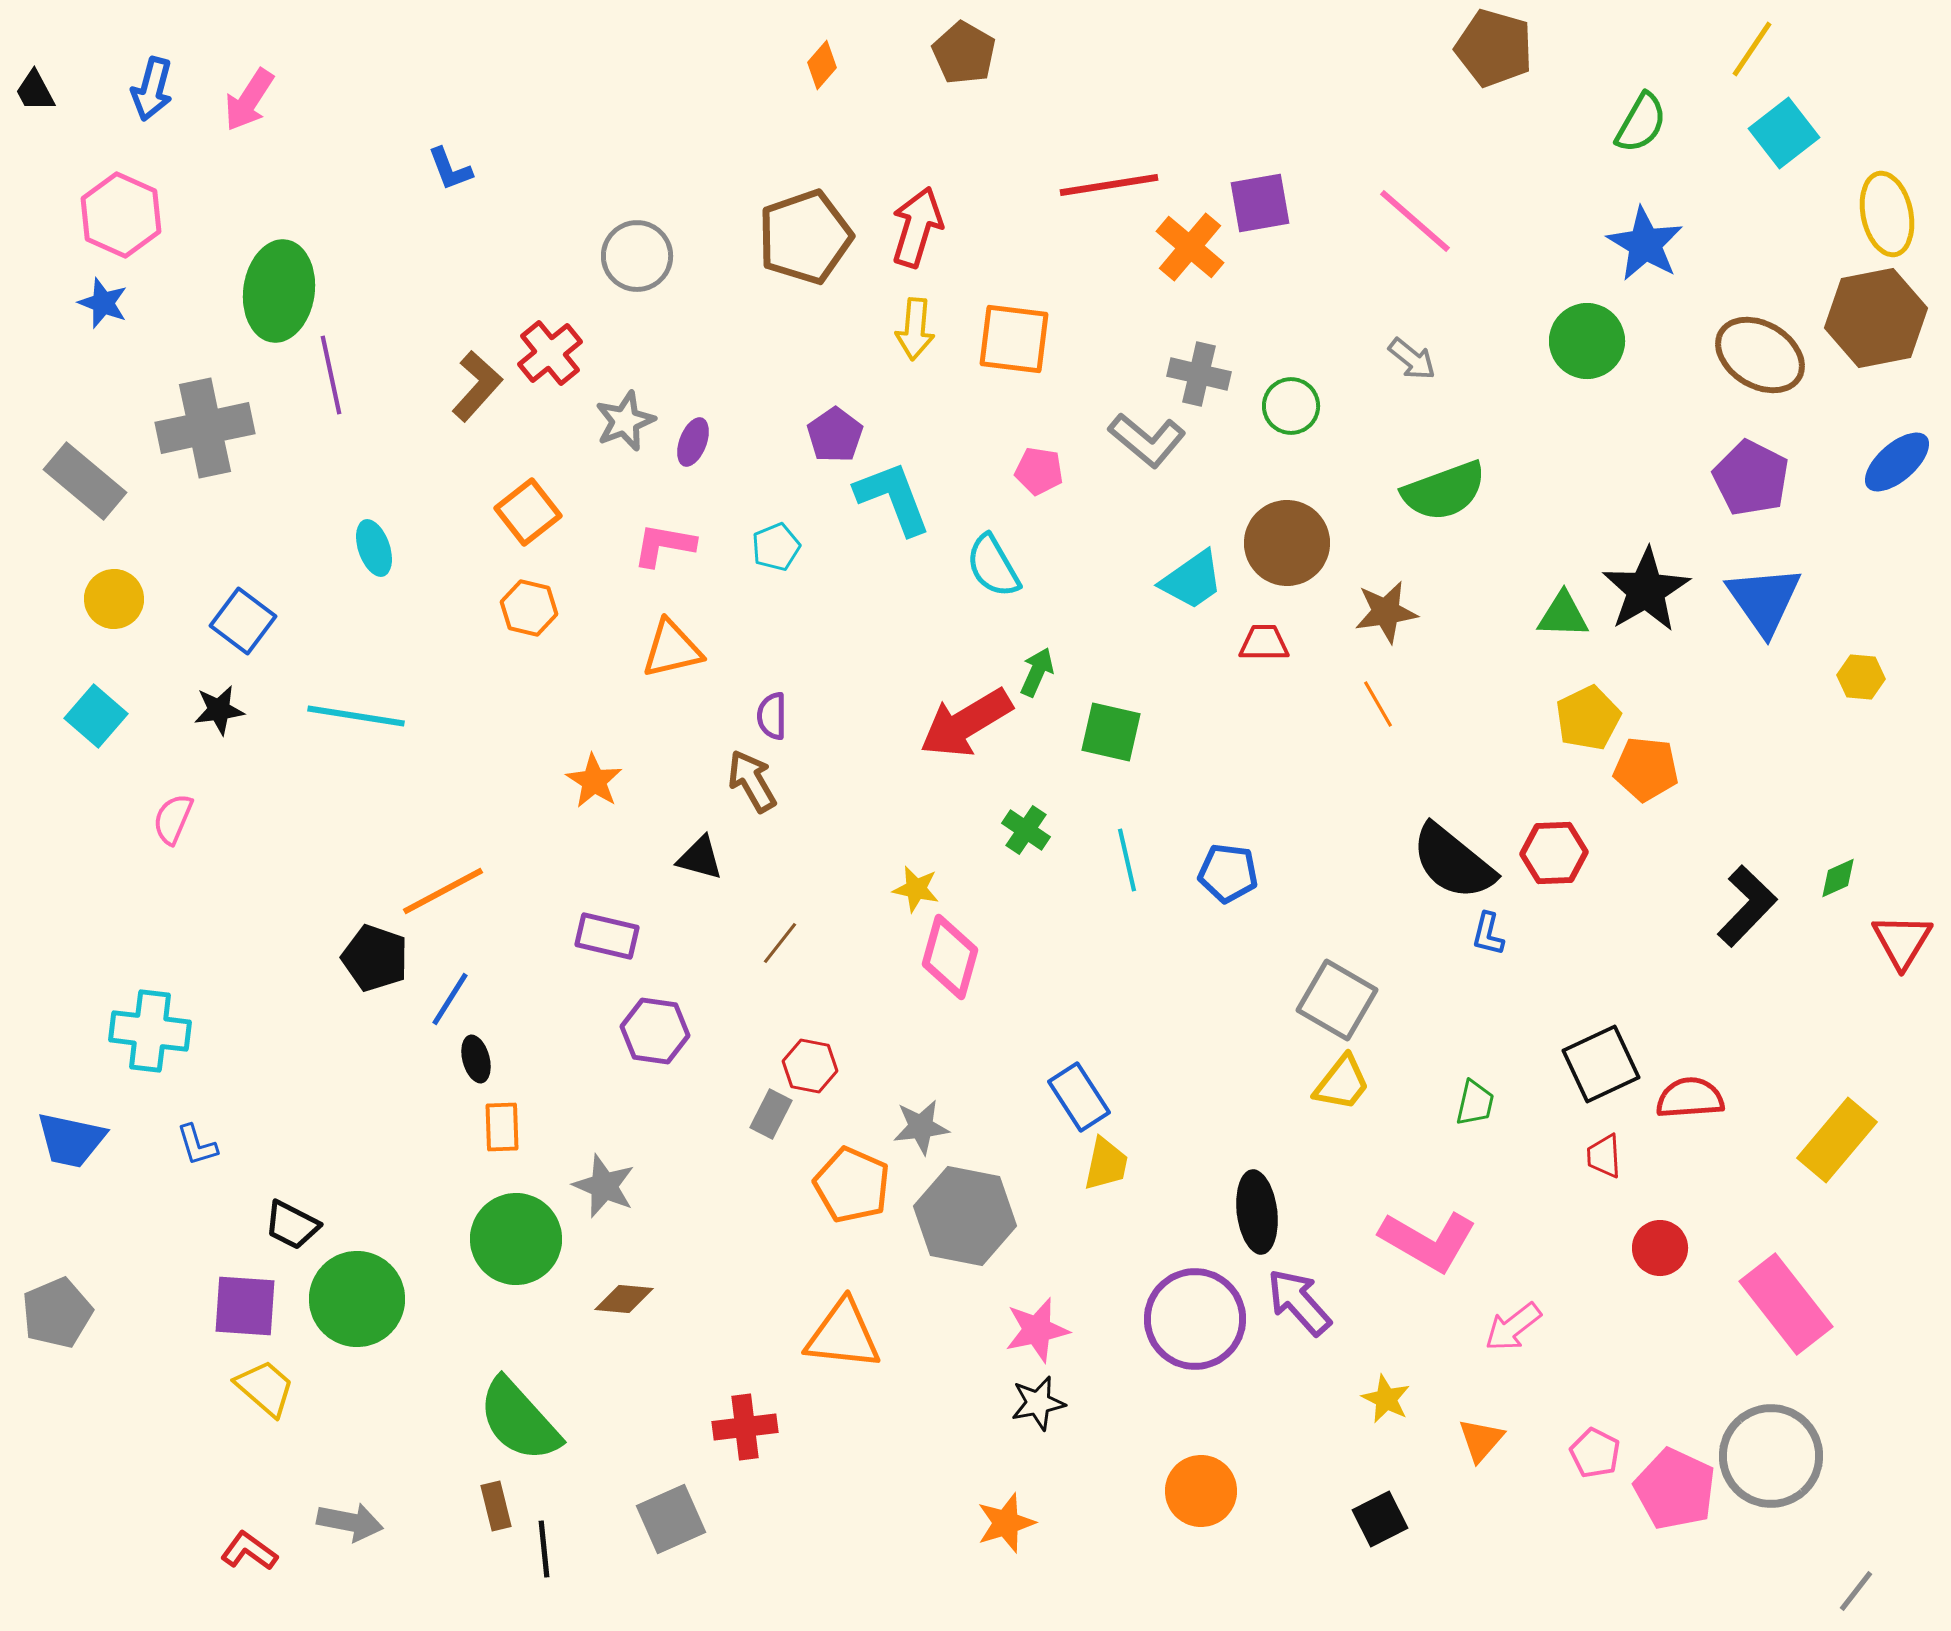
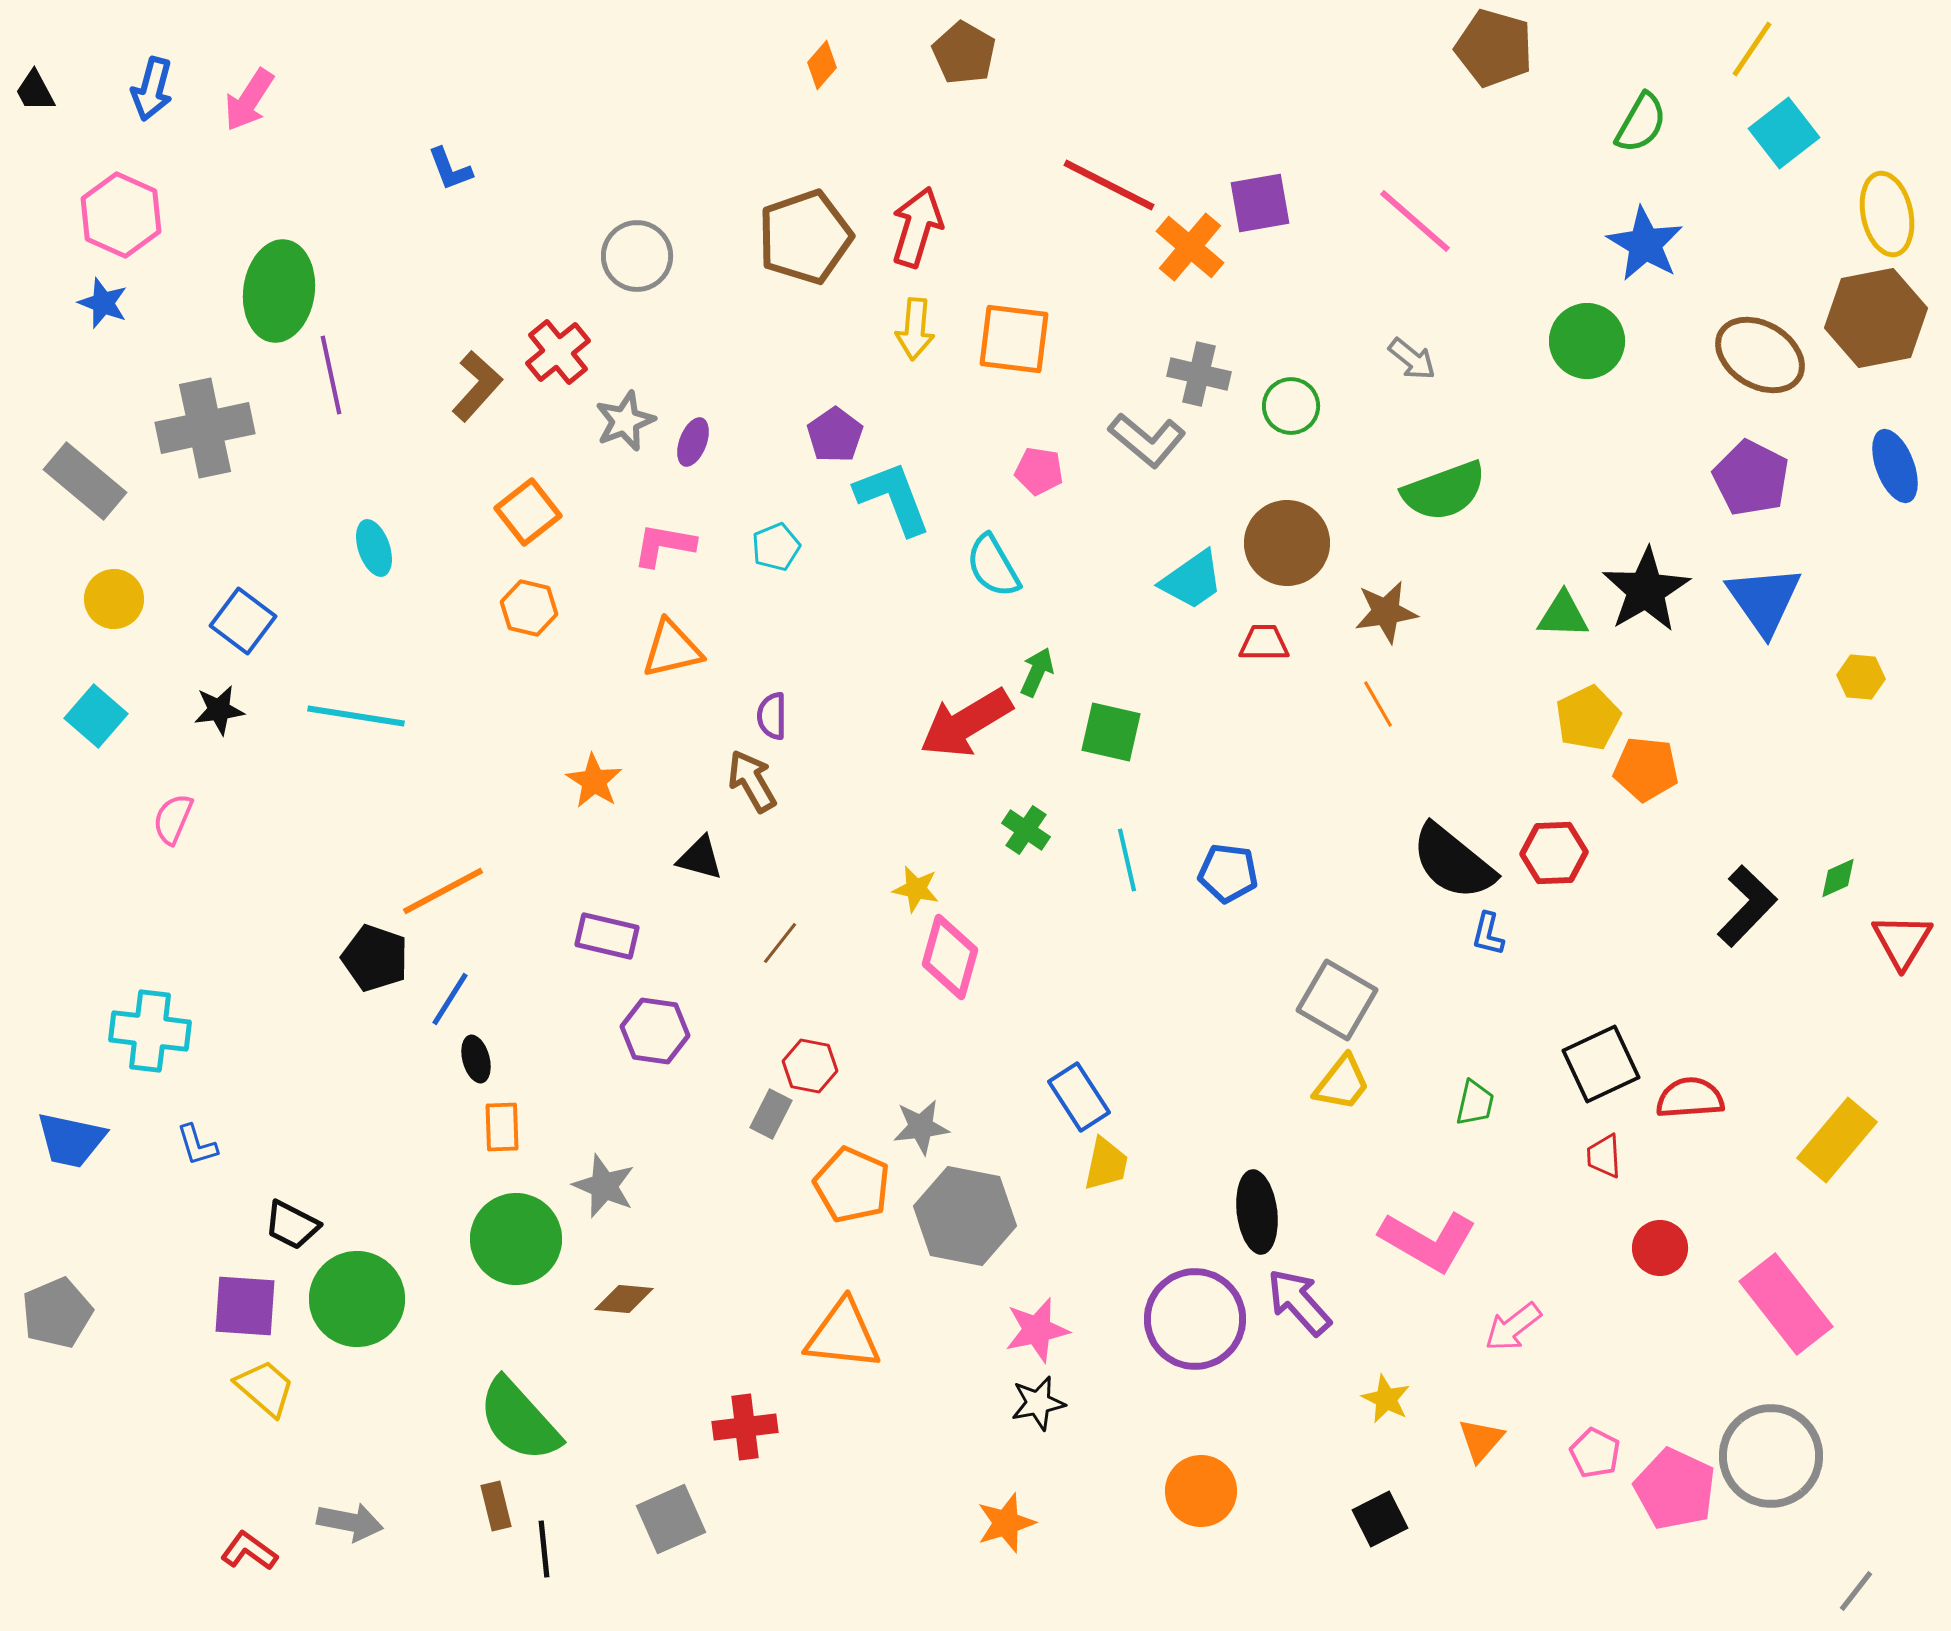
red line at (1109, 185): rotated 36 degrees clockwise
red cross at (550, 353): moved 8 px right, 1 px up
blue ellipse at (1897, 462): moved 2 px left, 4 px down; rotated 70 degrees counterclockwise
